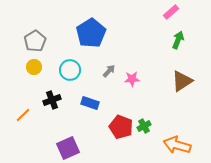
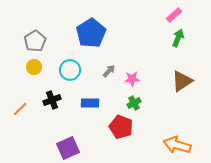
pink rectangle: moved 3 px right, 3 px down
green arrow: moved 2 px up
blue rectangle: rotated 18 degrees counterclockwise
orange line: moved 3 px left, 6 px up
green cross: moved 10 px left, 23 px up
